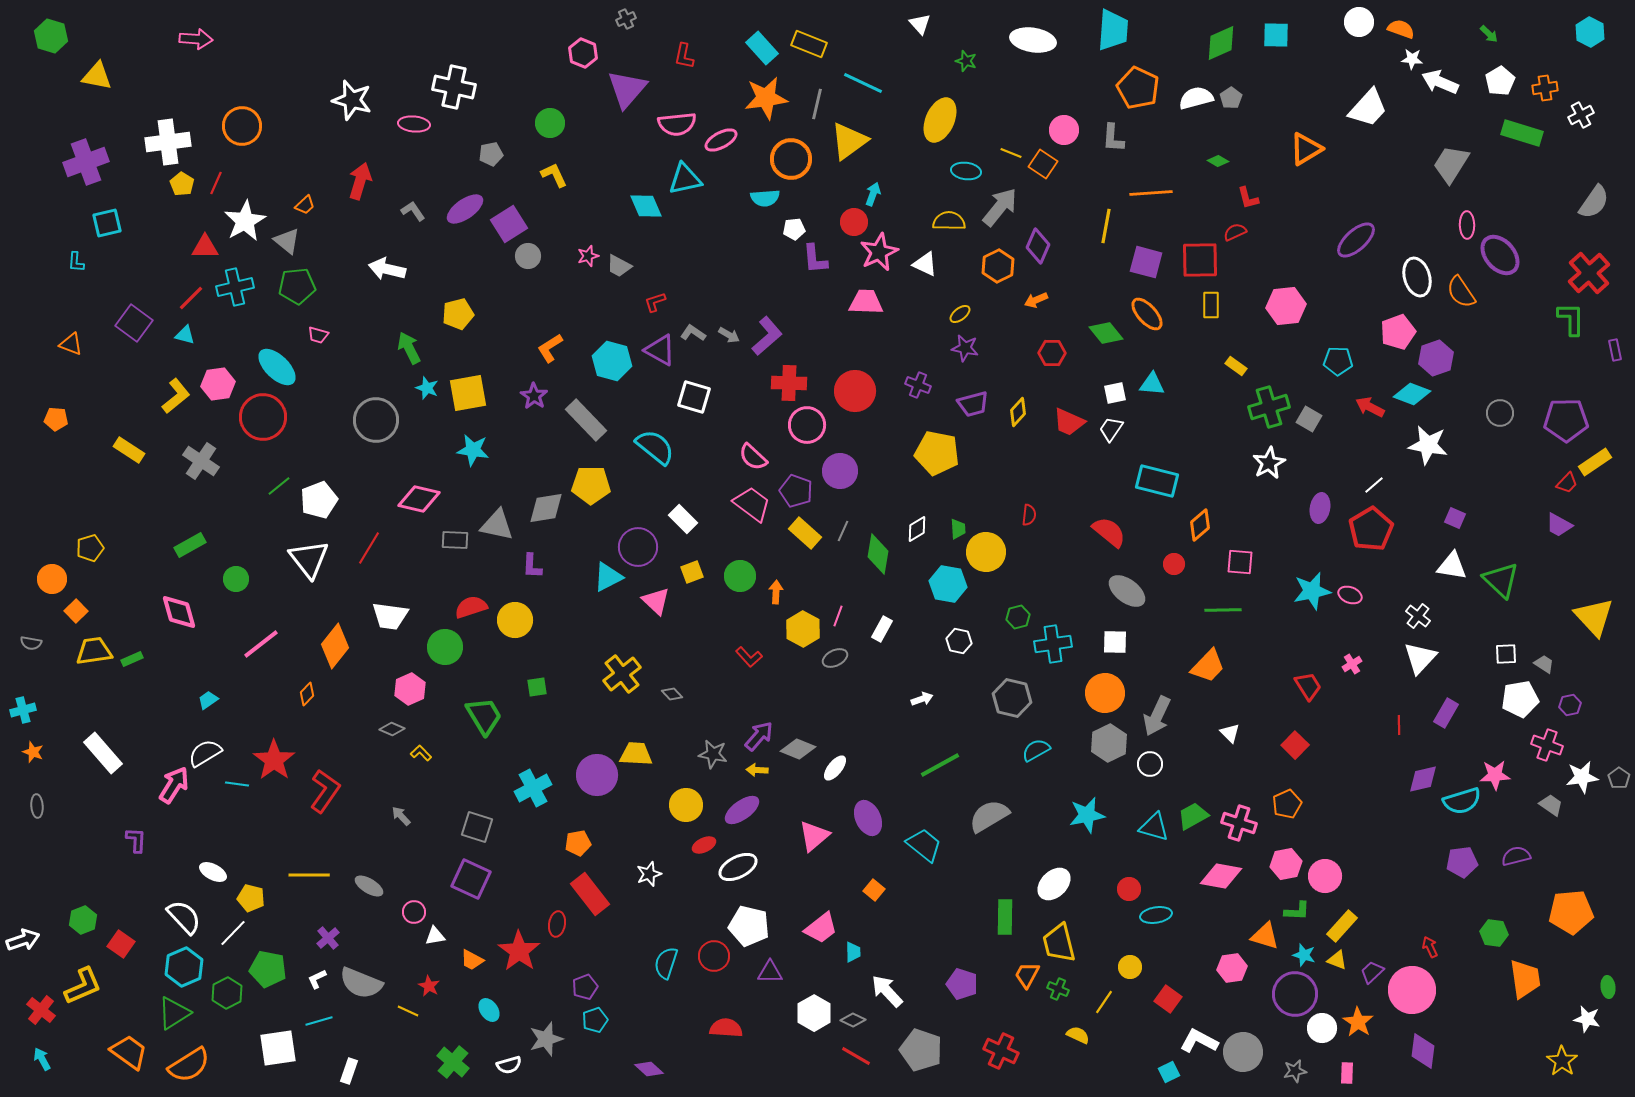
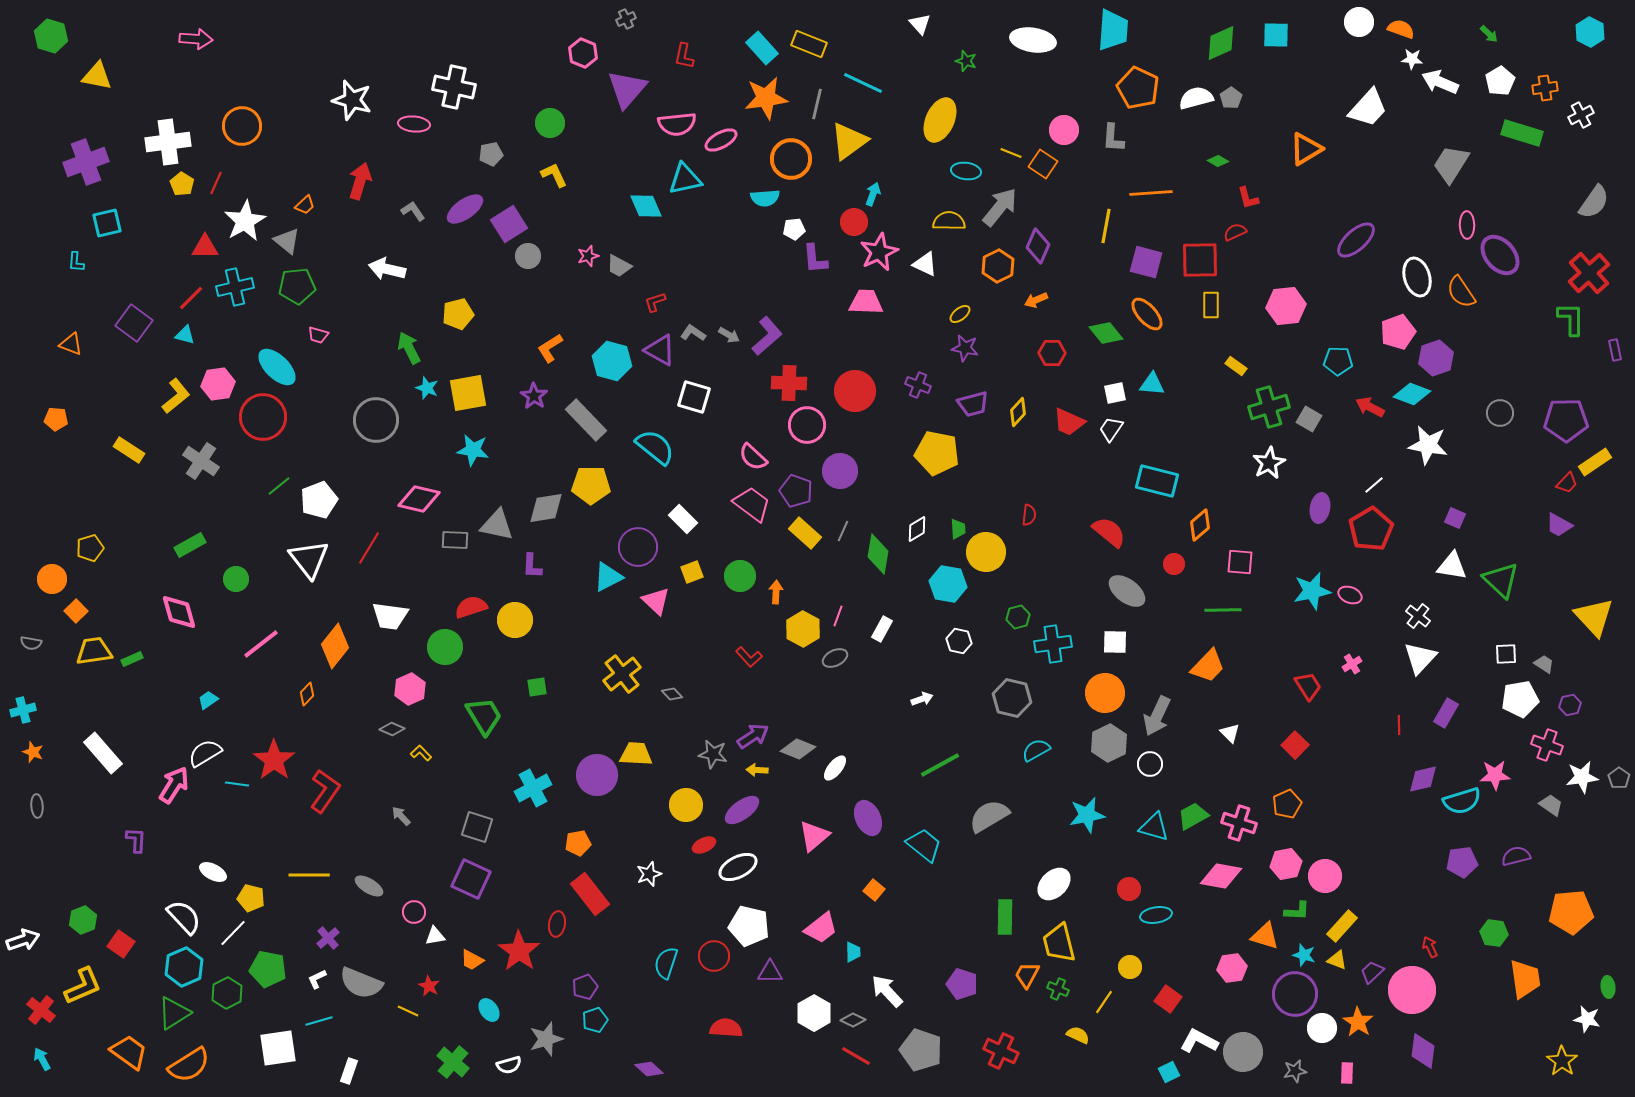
purple arrow at (759, 736): moved 6 px left; rotated 16 degrees clockwise
